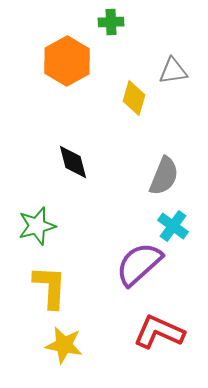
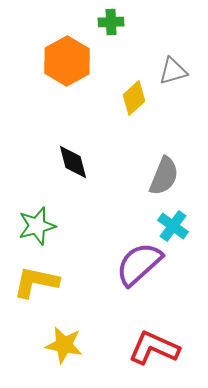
gray triangle: rotated 8 degrees counterclockwise
yellow diamond: rotated 32 degrees clockwise
yellow L-shape: moved 14 px left, 5 px up; rotated 81 degrees counterclockwise
red L-shape: moved 5 px left, 16 px down
